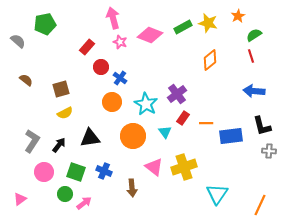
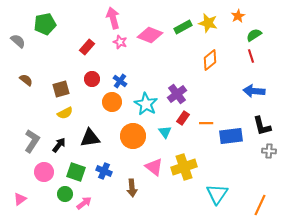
red circle at (101, 67): moved 9 px left, 12 px down
blue cross at (120, 78): moved 3 px down
